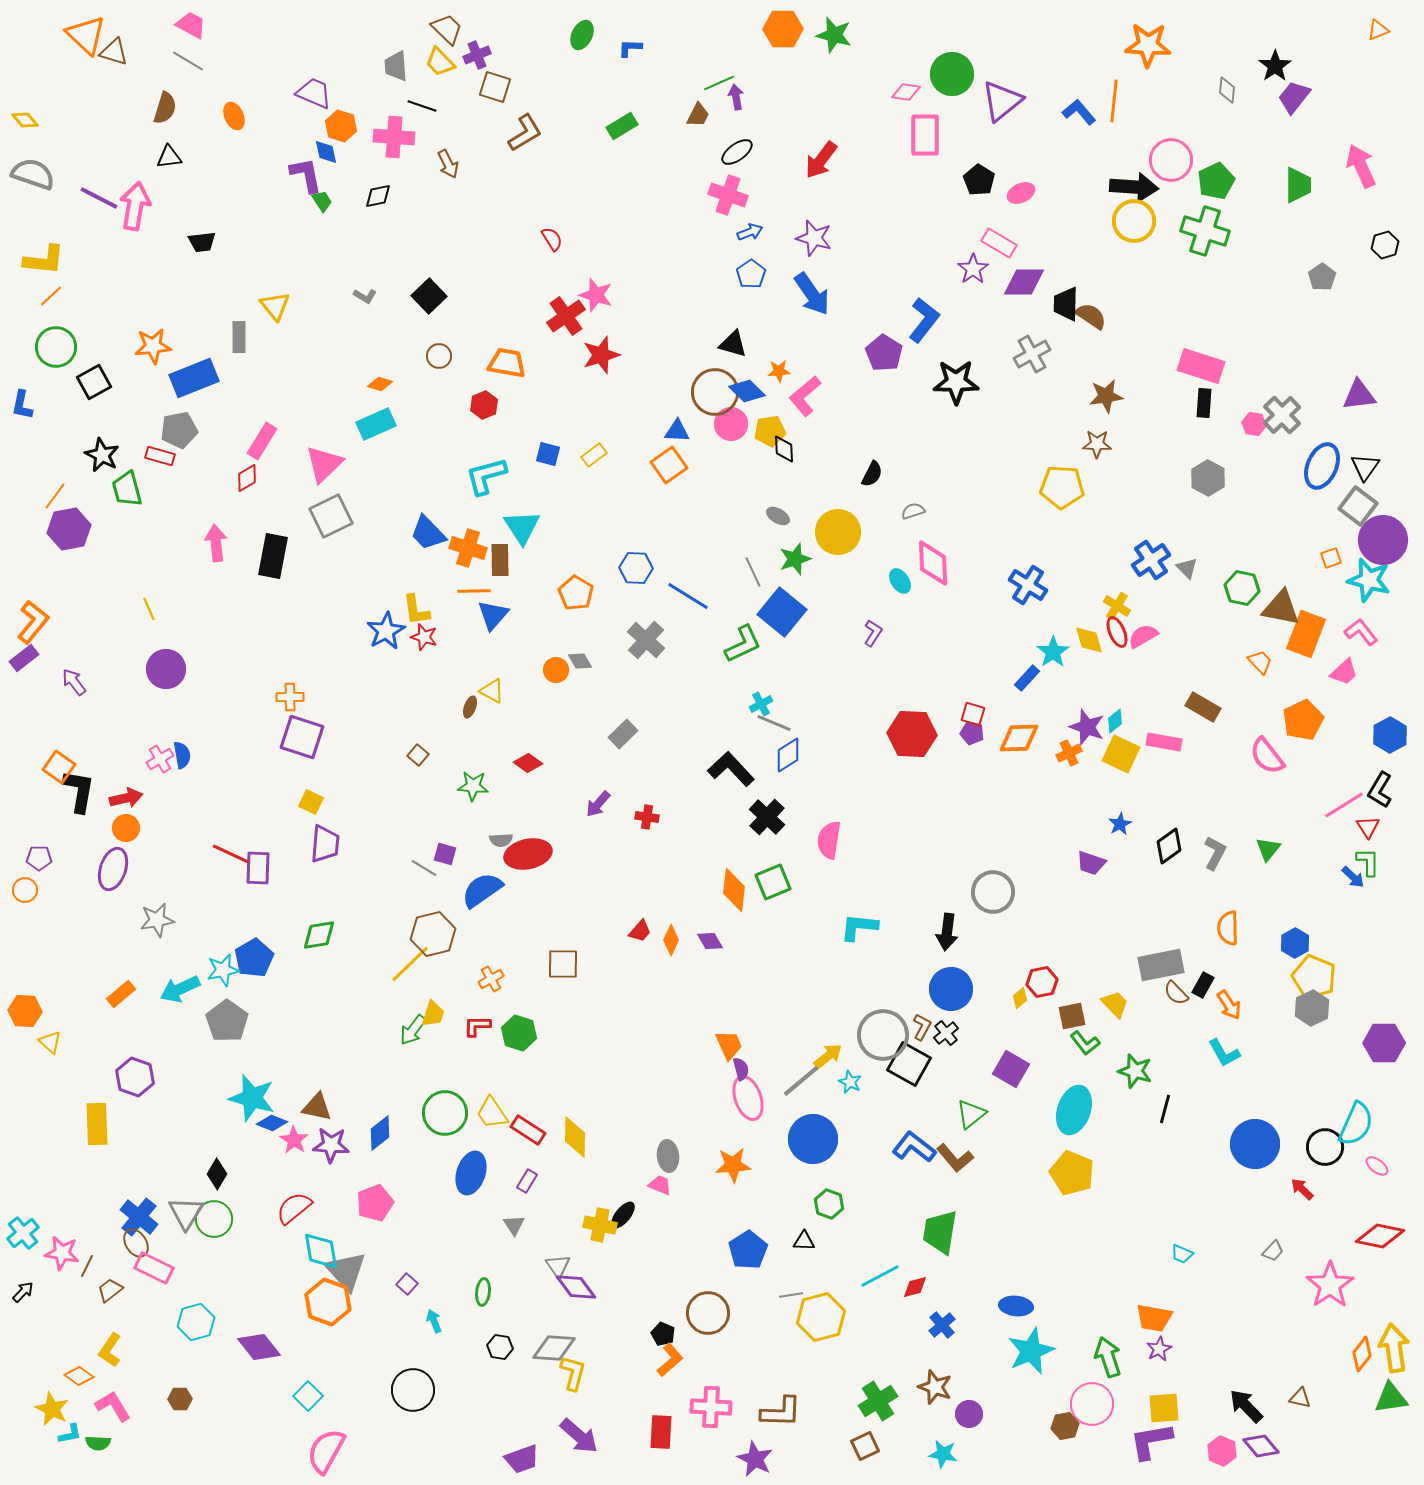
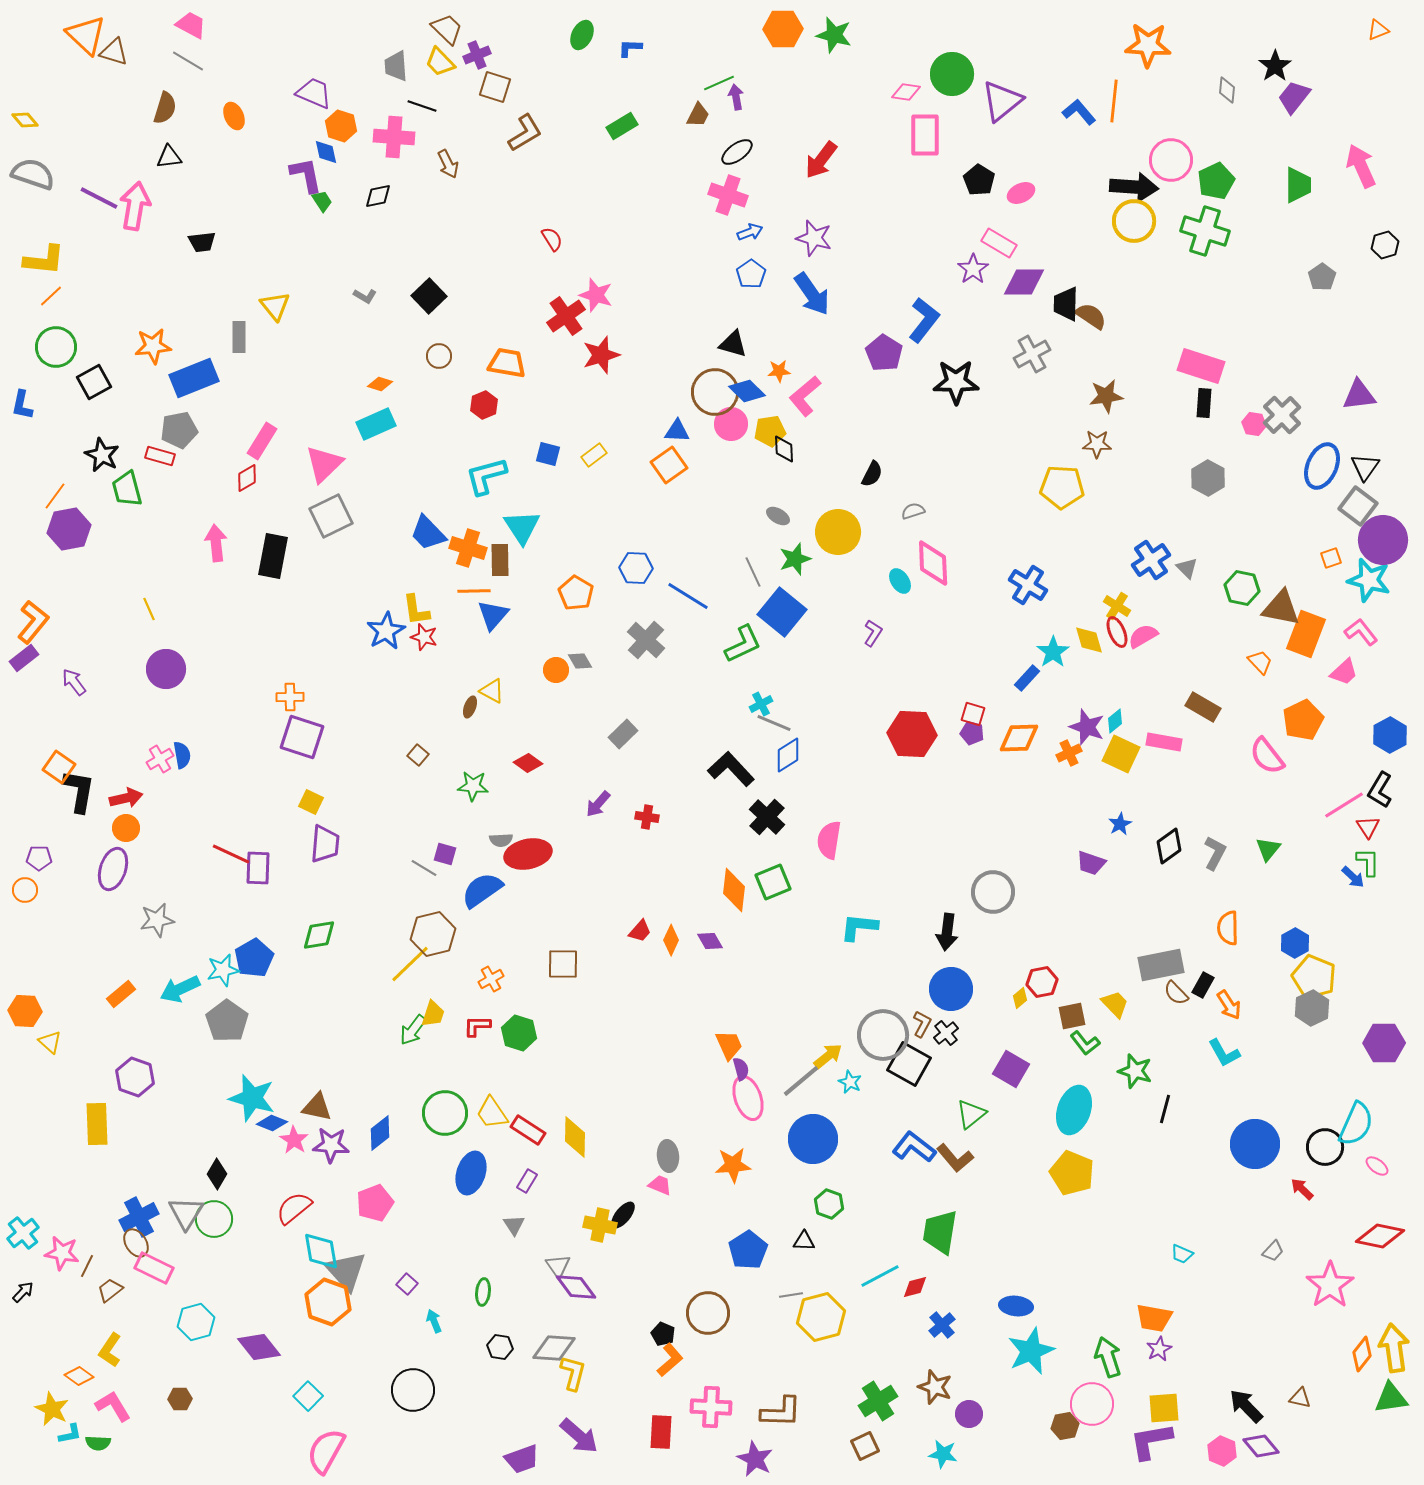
brown L-shape at (922, 1027): moved 3 px up
blue cross at (139, 1217): rotated 24 degrees clockwise
